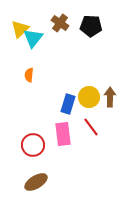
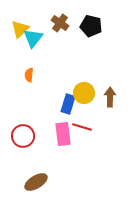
black pentagon: rotated 10 degrees clockwise
yellow circle: moved 5 px left, 4 px up
red line: moved 9 px left; rotated 36 degrees counterclockwise
red circle: moved 10 px left, 9 px up
